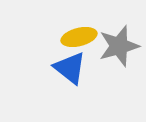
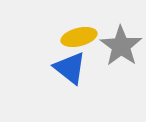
gray star: moved 2 px right; rotated 21 degrees counterclockwise
